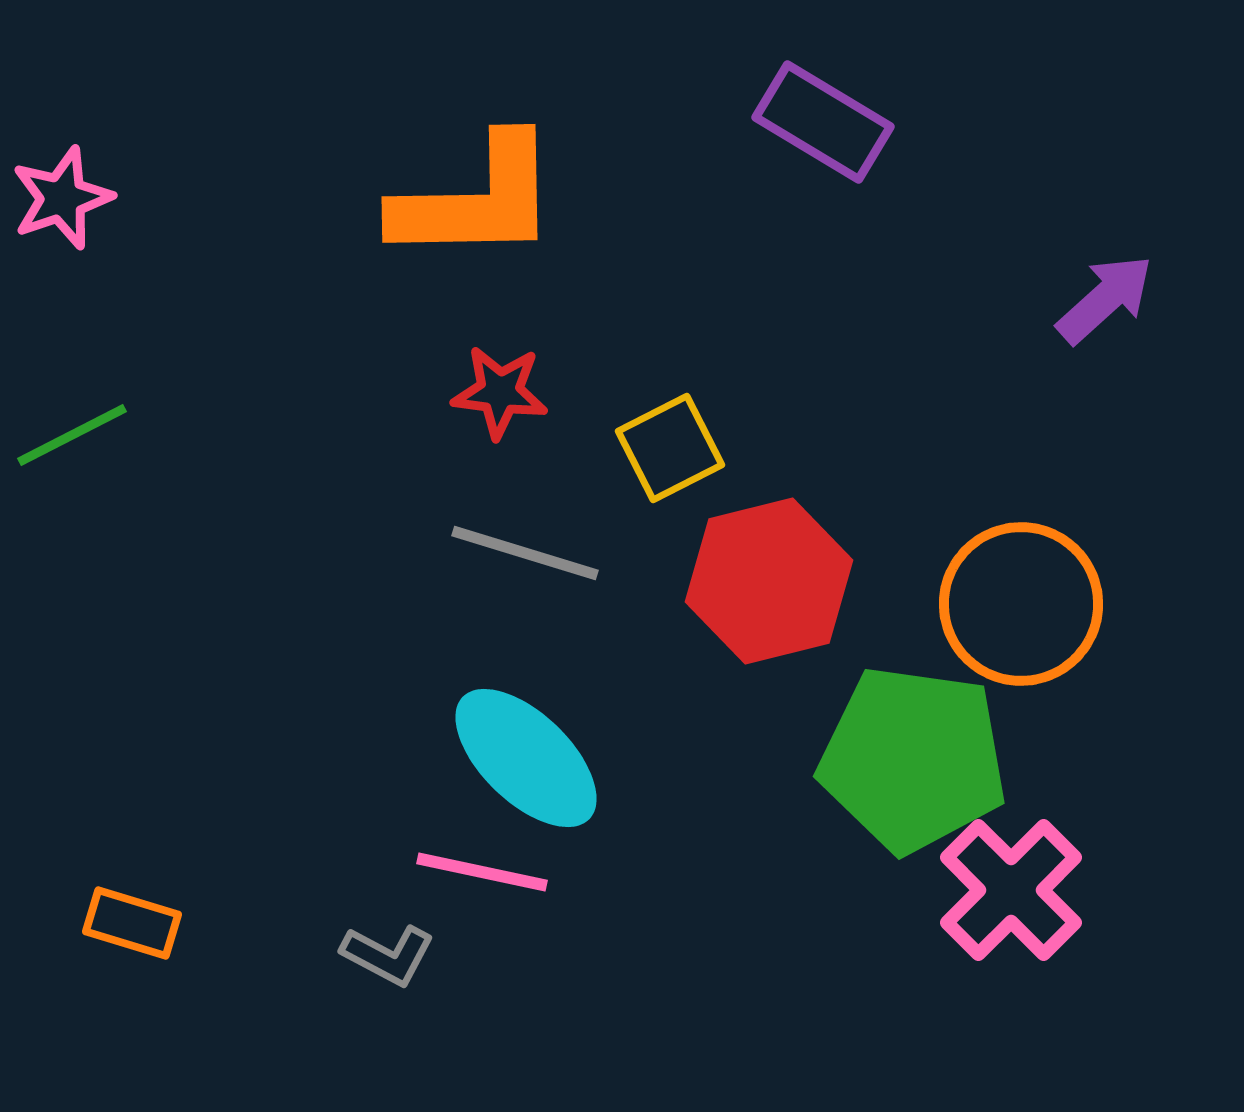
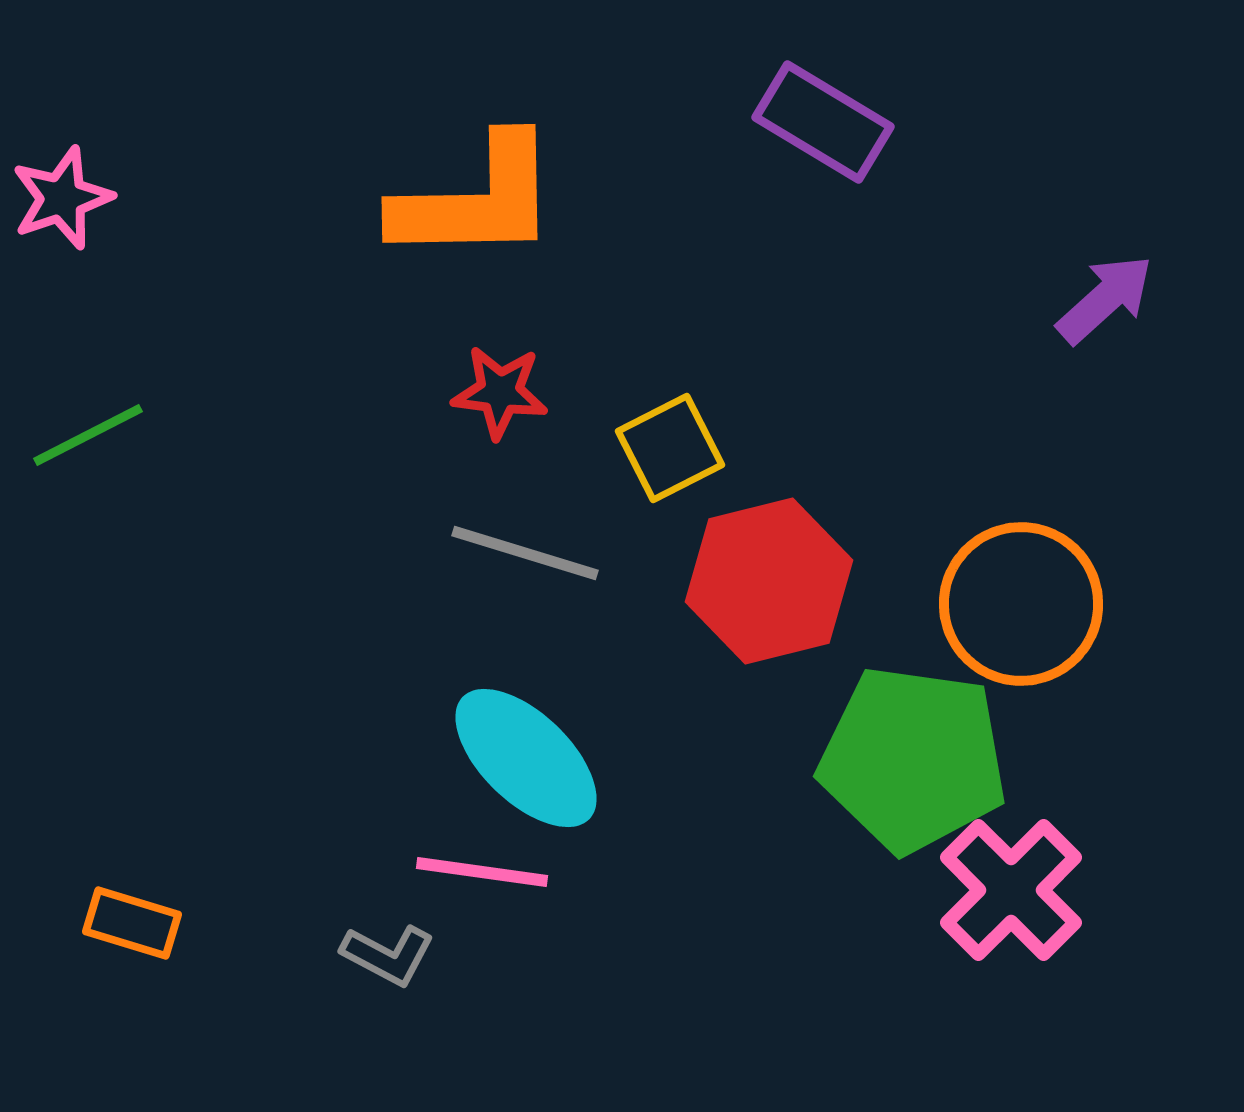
green line: moved 16 px right
pink line: rotated 4 degrees counterclockwise
